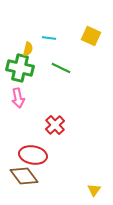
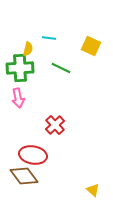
yellow square: moved 10 px down
green cross: rotated 16 degrees counterclockwise
yellow triangle: moved 1 px left; rotated 24 degrees counterclockwise
